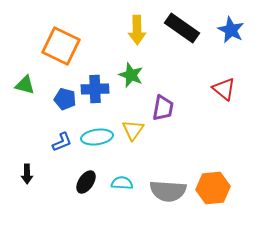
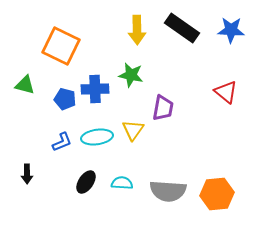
blue star: rotated 24 degrees counterclockwise
green star: rotated 10 degrees counterclockwise
red triangle: moved 2 px right, 3 px down
orange hexagon: moved 4 px right, 6 px down
